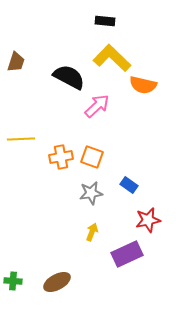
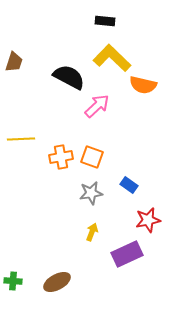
brown trapezoid: moved 2 px left
